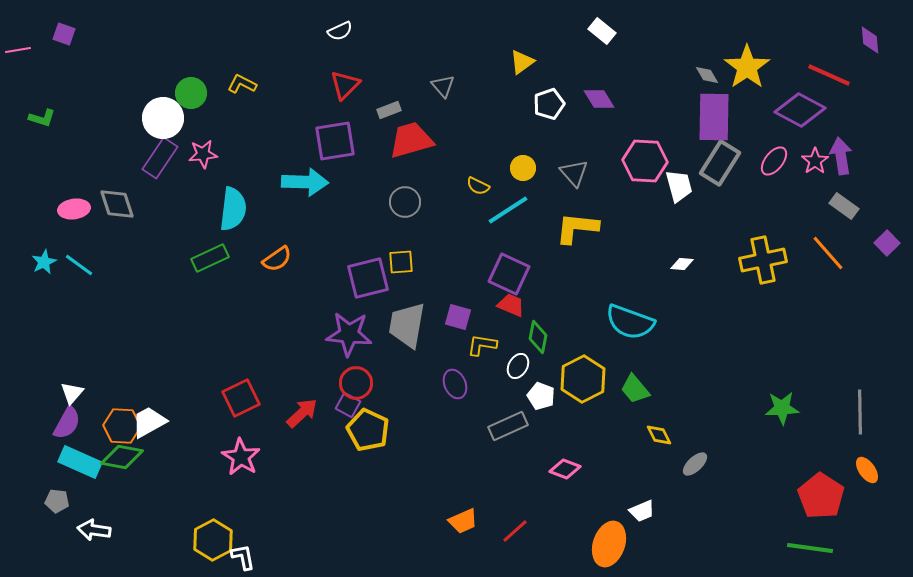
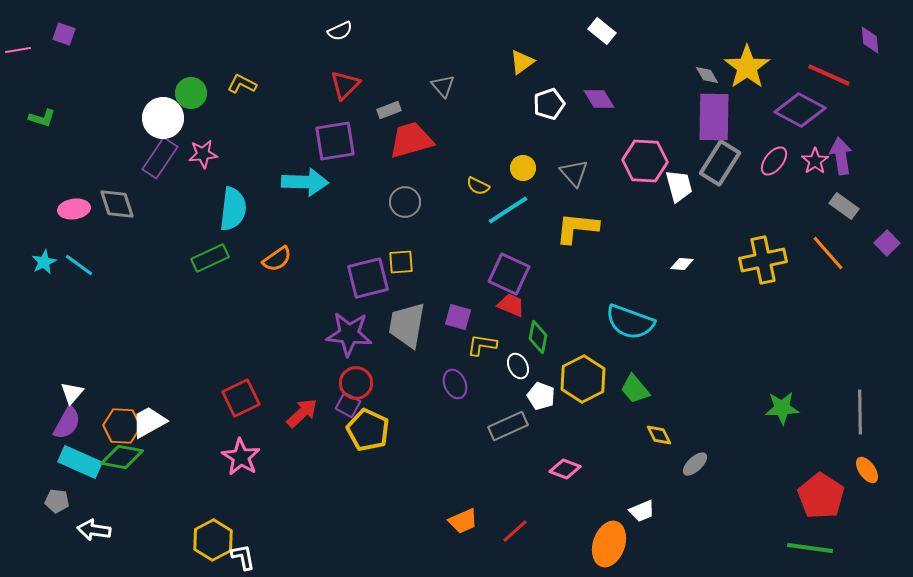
white ellipse at (518, 366): rotated 55 degrees counterclockwise
